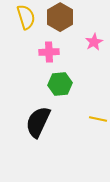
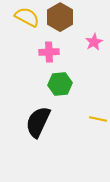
yellow semicircle: moved 1 px right; rotated 45 degrees counterclockwise
